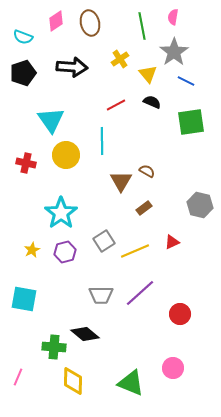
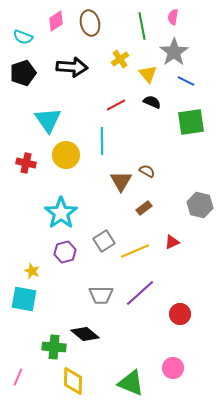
cyan triangle: moved 3 px left
yellow star: moved 21 px down; rotated 21 degrees counterclockwise
